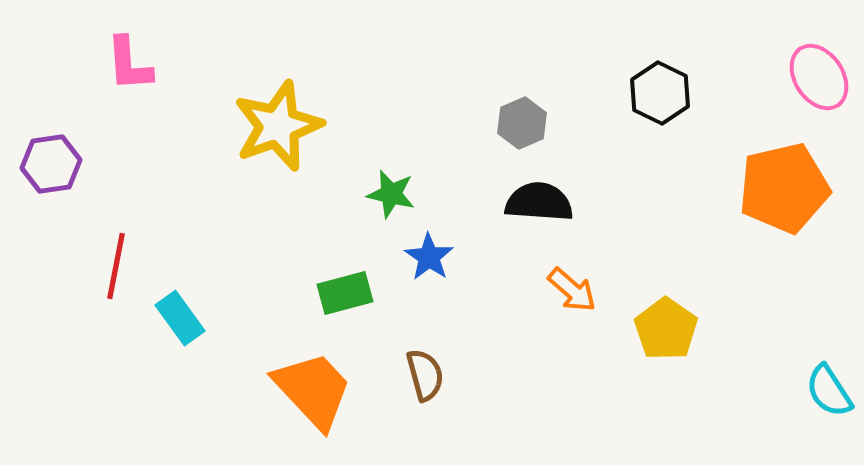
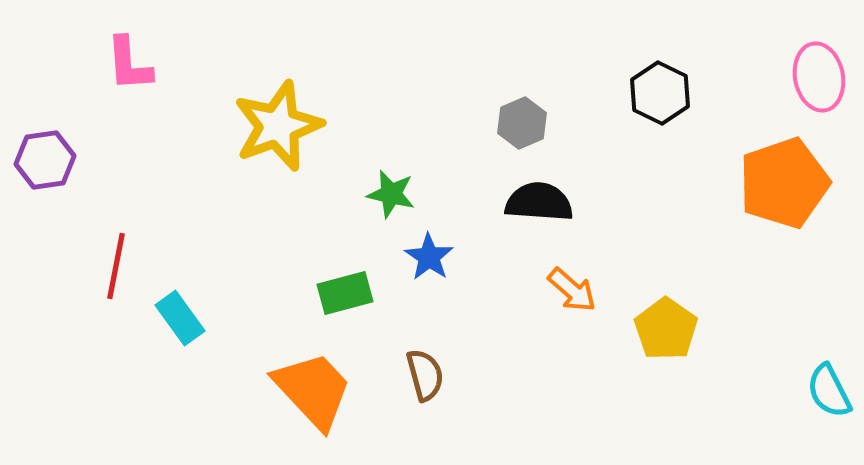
pink ellipse: rotated 22 degrees clockwise
purple hexagon: moved 6 px left, 4 px up
orange pentagon: moved 5 px up; rotated 6 degrees counterclockwise
cyan semicircle: rotated 6 degrees clockwise
